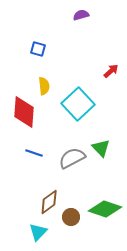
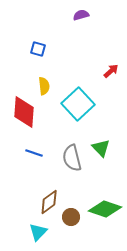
gray semicircle: rotated 76 degrees counterclockwise
